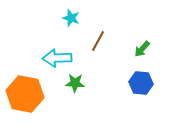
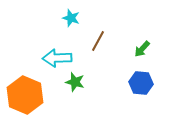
green star: moved 1 px up; rotated 12 degrees clockwise
orange hexagon: moved 1 px down; rotated 12 degrees clockwise
